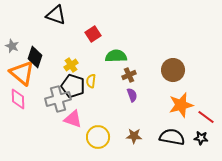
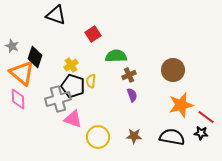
black star: moved 5 px up
